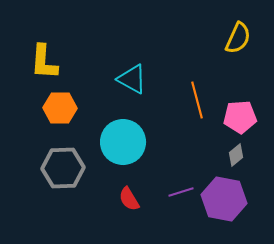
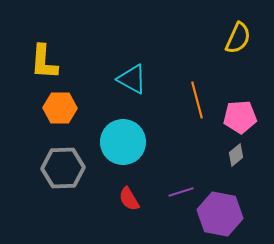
purple hexagon: moved 4 px left, 15 px down
